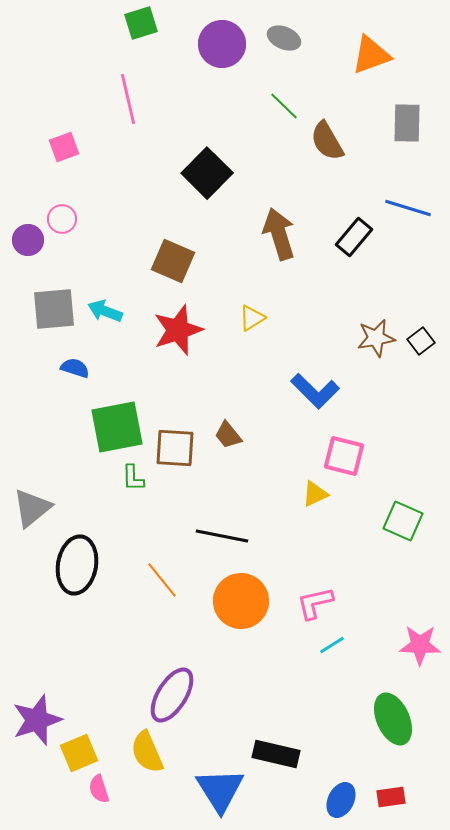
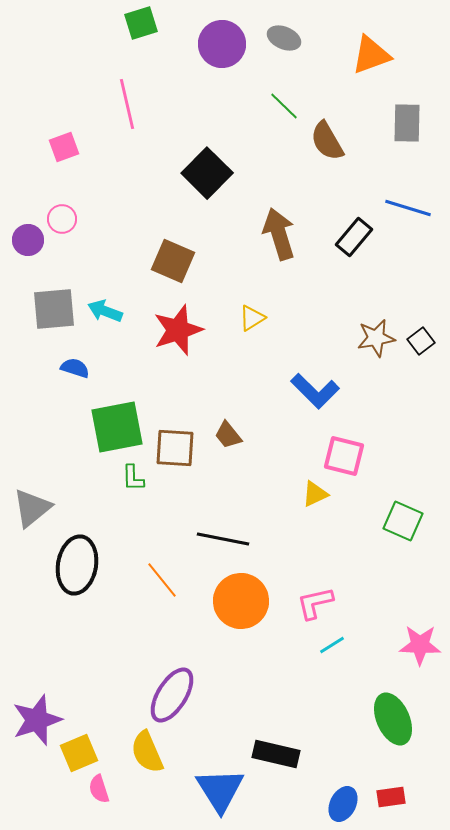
pink line at (128, 99): moved 1 px left, 5 px down
black line at (222, 536): moved 1 px right, 3 px down
blue ellipse at (341, 800): moved 2 px right, 4 px down
